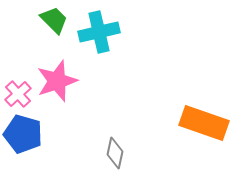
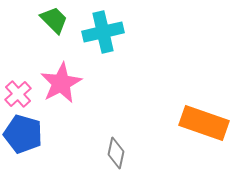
cyan cross: moved 4 px right
pink star: moved 4 px right, 2 px down; rotated 9 degrees counterclockwise
gray diamond: moved 1 px right
